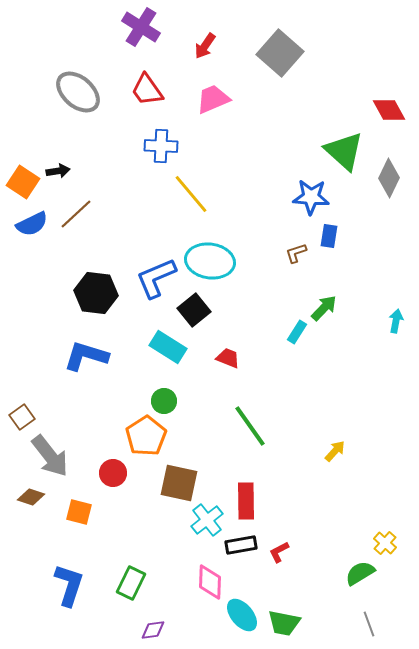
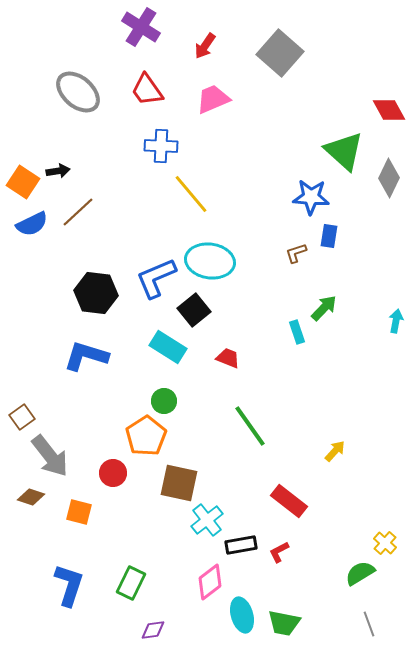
brown line at (76, 214): moved 2 px right, 2 px up
cyan rectangle at (297, 332): rotated 50 degrees counterclockwise
red rectangle at (246, 501): moved 43 px right; rotated 51 degrees counterclockwise
pink diamond at (210, 582): rotated 51 degrees clockwise
cyan ellipse at (242, 615): rotated 24 degrees clockwise
